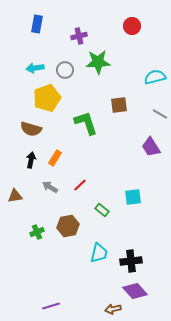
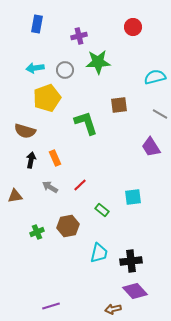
red circle: moved 1 px right, 1 px down
brown semicircle: moved 6 px left, 2 px down
orange rectangle: rotated 56 degrees counterclockwise
